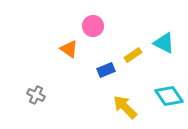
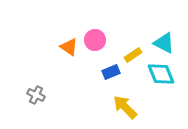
pink circle: moved 2 px right, 14 px down
orange triangle: moved 2 px up
blue rectangle: moved 5 px right, 2 px down
cyan diamond: moved 8 px left, 22 px up; rotated 12 degrees clockwise
